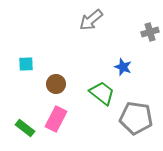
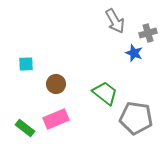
gray arrow: moved 24 px right, 1 px down; rotated 80 degrees counterclockwise
gray cross: moved 2 px left, 1 px down
blue star: moved 11 px right, 14 px up
green trapezoid: moved 3 px right
pink rectangle: rotated 40 degrees clockwise
